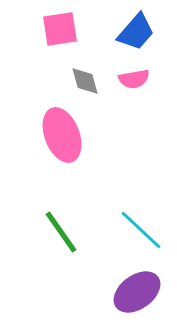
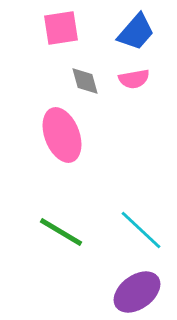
pink square: moved 1 px right, 1 px up
green line: rotated 24 degrees counterclockwise
